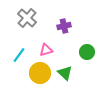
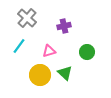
pink triangle: moved 3 px right, 1 px down
cyan line: moved 9 px up
yellow circle: moved 2 px down
